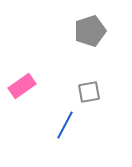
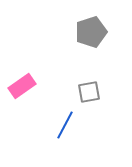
gray pentagon: moved 1 px right, 1 px down
